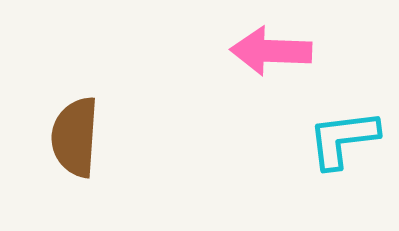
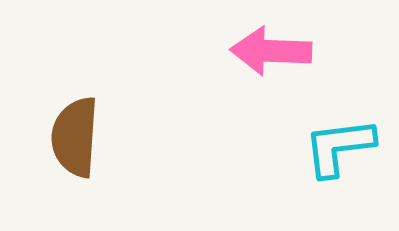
cyan L-shape: moved 4 px left, 8 px down
